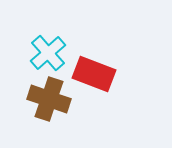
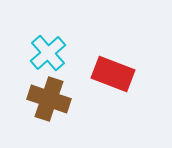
red rectangle: moved 19 px right
